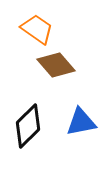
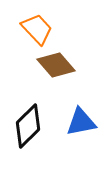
orange trapezoid: rotated 12 degrees clockwise
